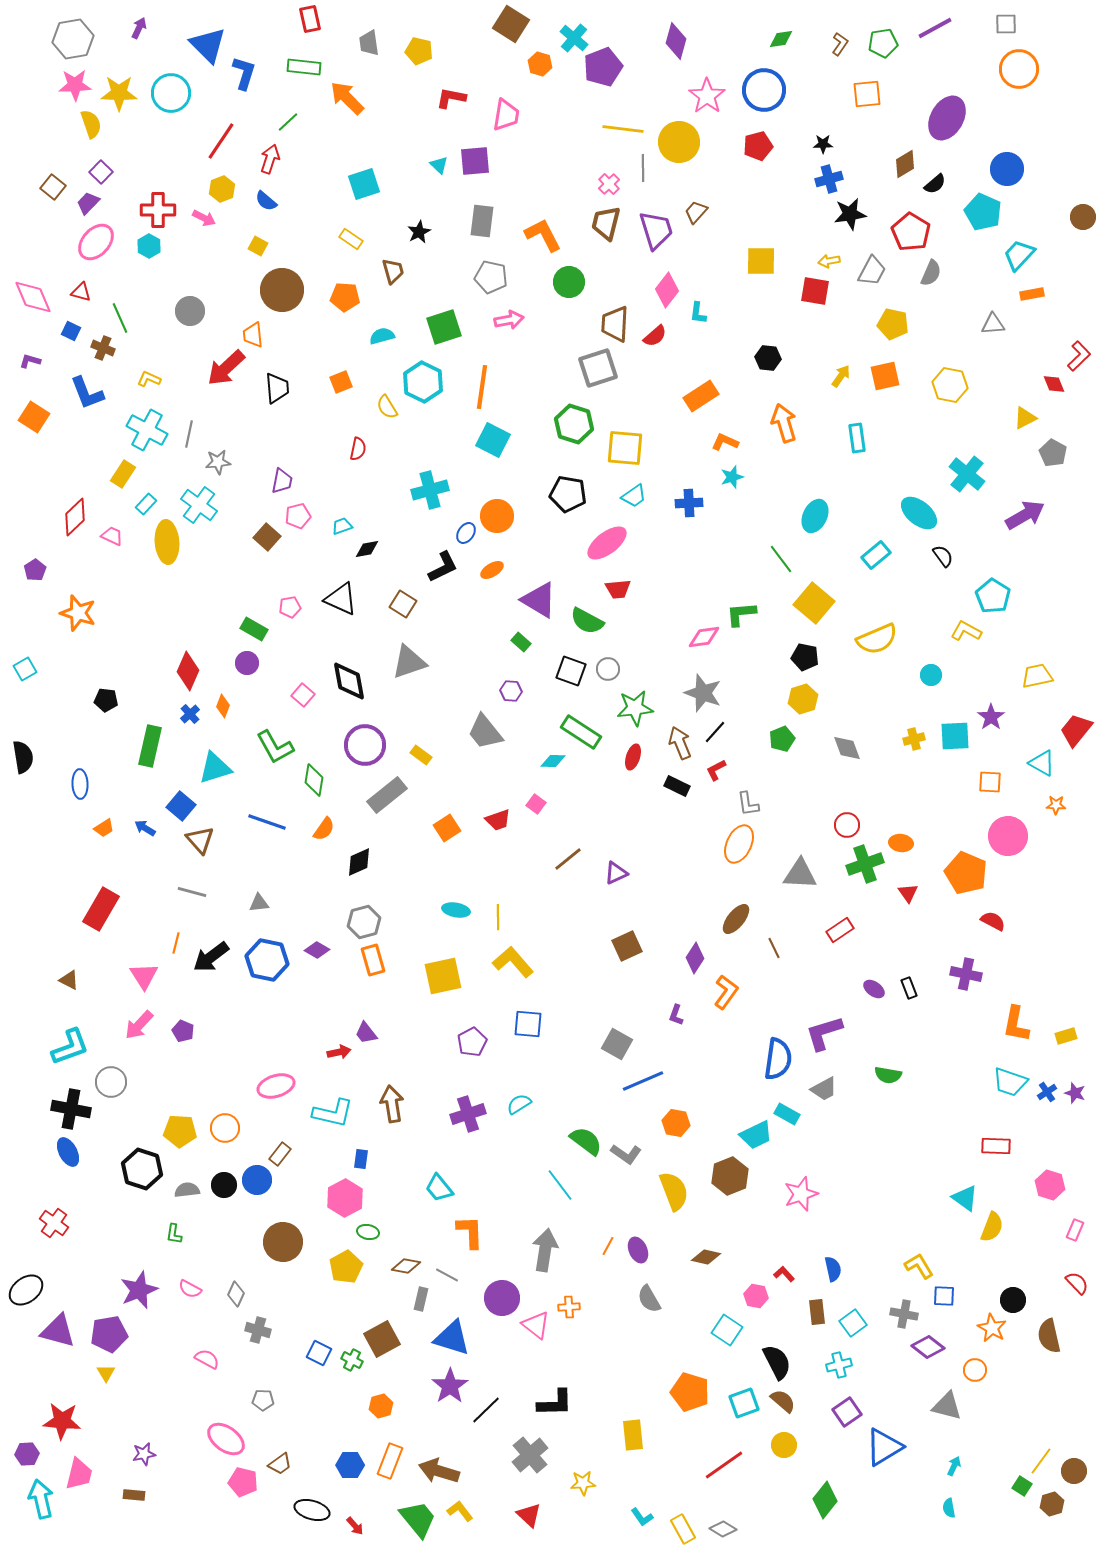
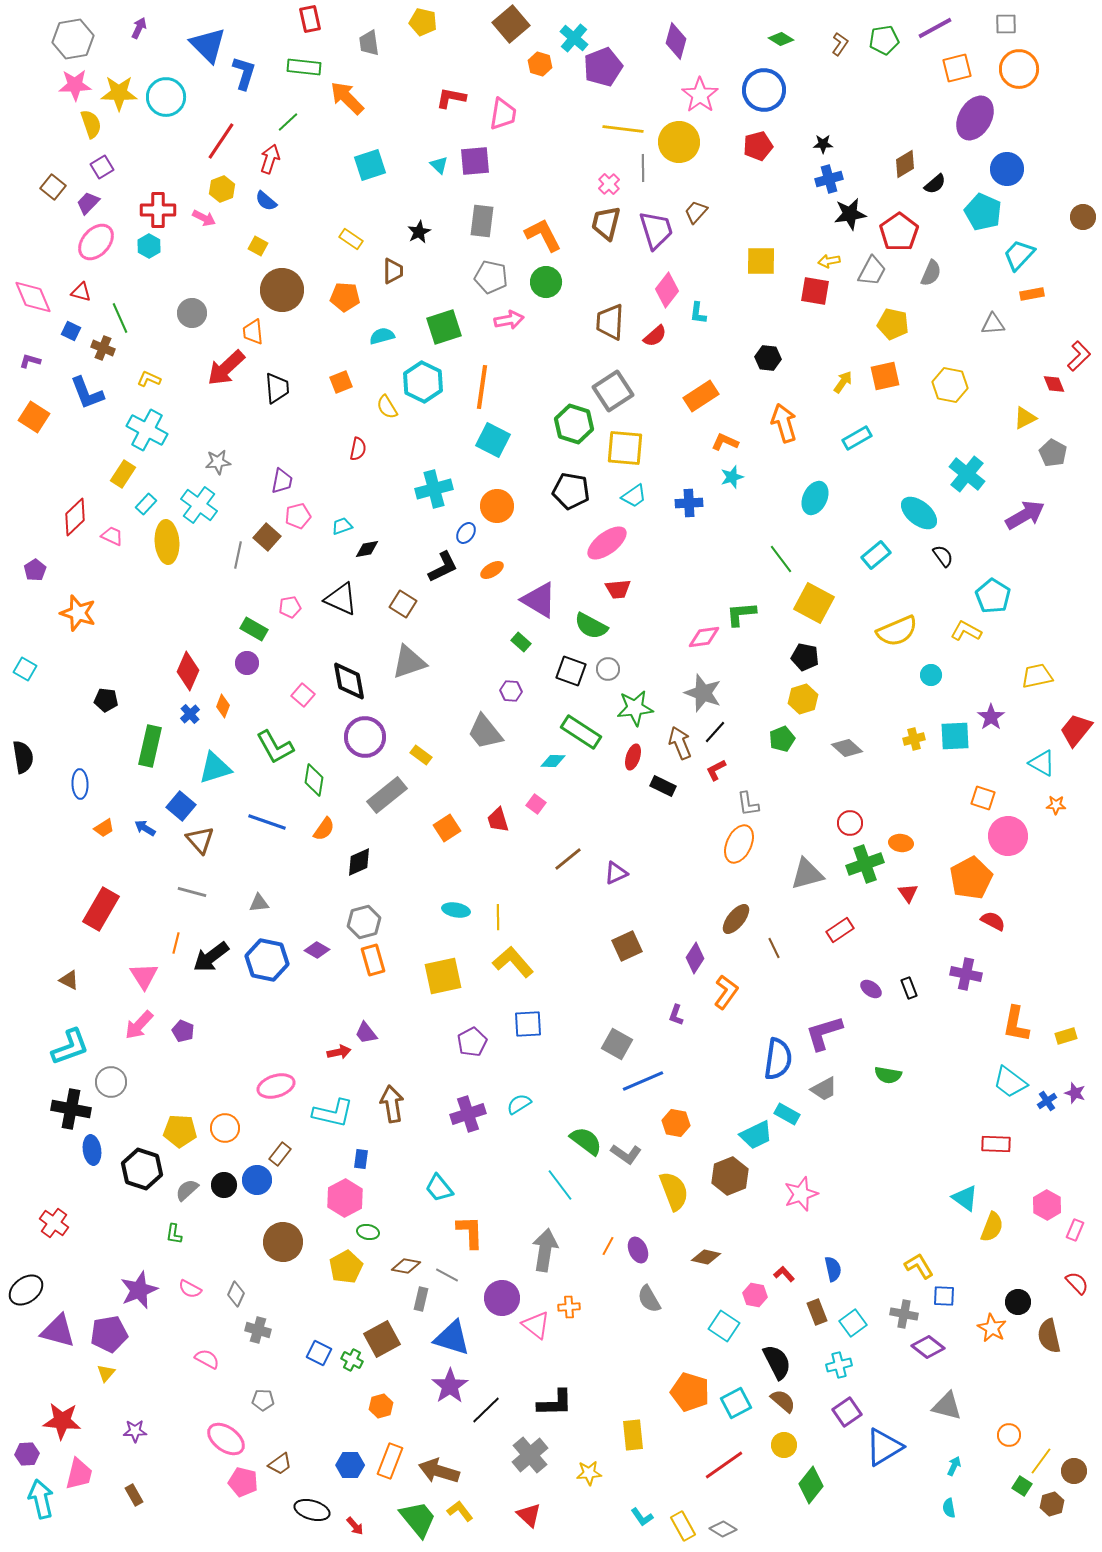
brown square at (511, 24): rotated 18 degrees clockwise
green diamond at (781, 39): rotated 40 degrees clockwise
green pentagon at (883, 43): moved 1 px right, 3 px up
yellow pentagon at (419, 51): moved 4 px right, 29 px up
cyan circle at (171, 93): moved 5 px left, 4 px down
orange square at (867, 94): moved 90 px right, 26 px up; rotated 8 degrees counterclockwise
pink star at (707, 96): moved 7 px left, 1 px up
pink trapezoid at (506, 115): moved 3 px left, 1 px up
purple ellipse at (947, 118): moved 28 px right
purple square at (101, 172): moved 1 px right, 5 px up; rotated 15 degrees clockwise
cyan square at (364, 184): moved 6 px right, 19 px up
red pentagon at (911, 232): moved 12 px left; rotated 6 degrees clockwise
brown trapezoid at (393, 271): rotated 16 degrees clockwise
green circle at (569, 282): moved 23 px left
gray circle at (190, 311): moved 2 px right, 2 px down
brown trapezoid at (615, 324): moved 5 px left, 2 px up
orange trapezoid at (253, 335): moved 3 px up
gray square at (598, 368): moved 15 px right, 23 px down; rotated 15 degrees counterclockwise
yellow arrow at (841, 376): moved 2 px right, 6 px down
gray line at (189, 434): moved 49 px right, 121 px down
cyan rectangle at (857, 438): rotated 68 degrees clockwise
cyan cross at (430, 490): moved 4 px right, 1 px up
black pentagon at (568, 494): moved 3 px right, 3 px up
orange circle at (497, 516): moved 10 px up
cyan ellipse at (815, 516): moved 18 px up
yellow square at (814, 603): rotated 12 degrees counterclockwise
green semicircle at (587, 621): moved 4 px right, 5 px down
yellow semicircle at (877, 639): moved 20 px right, 8 px up
cyan square at (25, 669): rotated 30 degrees counterclockwise
purple circle at (365, 745): moved 8 px up
gray diamond at (847, 748): rotated 28 degrees counterclockwise
orange square at (990, 782): moved 7 px left, 16 px down; rotated 15 degrees clockwise
black rectangle at (677, 786): moved 14 px left
red trapezoid at (498, 820): rotated 92 degrees clockwise
red circle at (847, 825): moved 3 px right, 2 px up
orange pentagon at (966, 873): moved 5 px right, 5 px down; rotated 21 degrees clockwise
gray triangle at (800, 874): moved 7 px right; rotated 18 degrees counterclockwise
purple ellipse at (874, 989): moved 3 px left
blue square at (528, 1024): rotated 8 degrees counterclockwise
cyan trapezoid at (1010, 1082): rotated 18 degrees clockwise
blue cross at (1047, 1092): moved 9 px down
red rectangle at (996, 1146): moved 2 px up
blue ellipse at (68, 1152): moved 24 px right, 2 px up; rotated 20 degrees clockwise
pink hexagon at (1050, 1185): moved 3 px left, 20 px down; rotated 12 degrees clockwise
gray semicircle at (187, 1190): rotated 35 degrees counterclockwise
pink hexagon at (756, 1296): moved 1 px left, 1 px up
black circle at (1013, 1300): moved 5 px right, 2 px down
brown rectangle at (817, 1312): rotated 15 degrees counterclockwise
cyan square at (727, 1330): moved 3 px left, 4 px up
orange circle at (975, 1370): moved 34 px right, 65 px down
yellow triangle at (106, 1373): rotated 12 degrees clockwise
cyan square at (744, 1403): moved 8 px left; rotated 8 degrees counterclockwise
purple star at (144, 1454): moved 9 px left, 23 px up; rotated 10 degrees clockwise
yellow star at (583, 1483): moved 6 px right, 10 px up
brown rectangle at (134, 1495): rotated 55 degrees clockwise
green diamond at (825, 1500): moved 14 px left, 15 px up
yellow rectangle at (683, 1529): moved 3 px up
